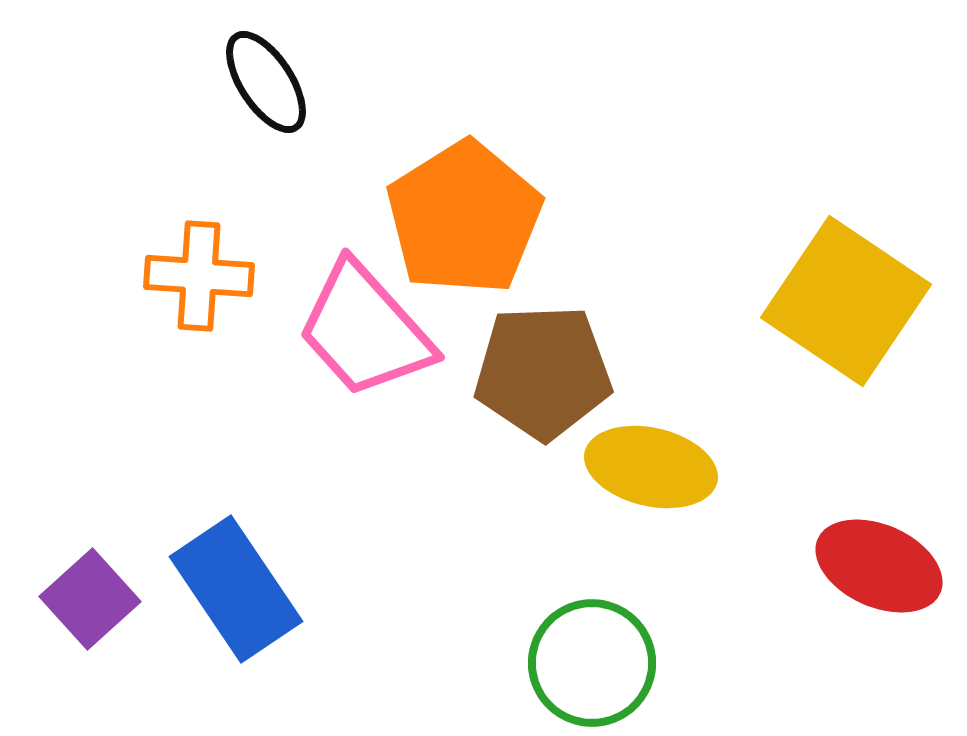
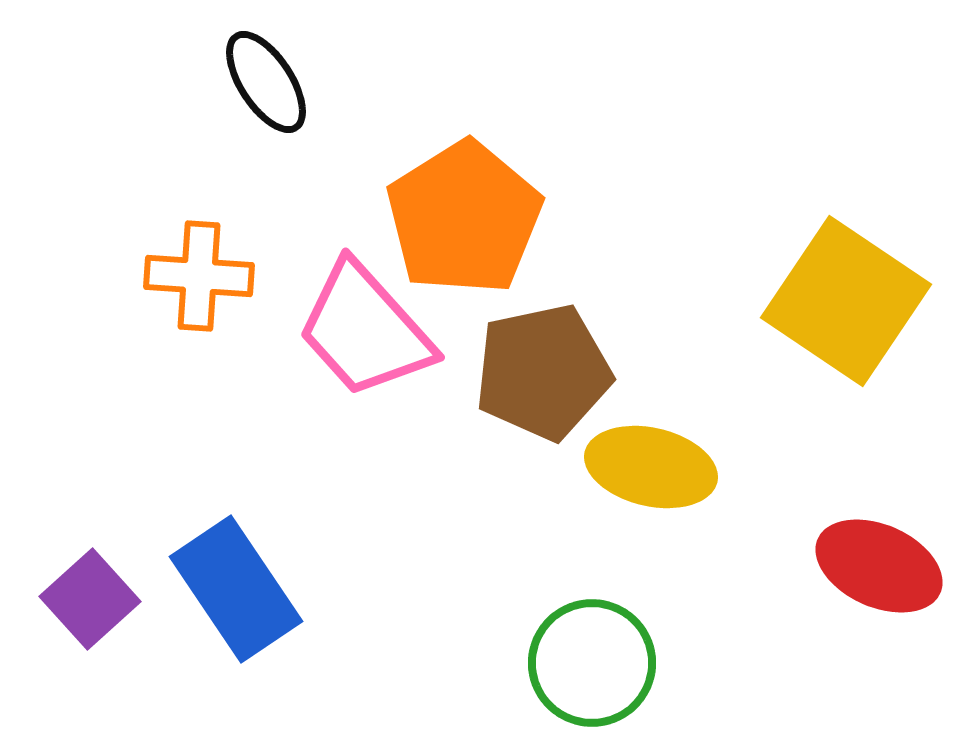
brown pentagon: rotated 10 degrees counterclockwise
